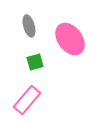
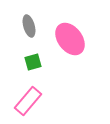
green square: moved 2 px left
pink rectangle: moved 1 px right, 1 px down
